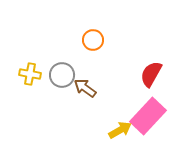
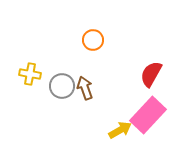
gray circle: moved 11 px down
brown arrow: rotated 35 degrees clockwise
pink rectangle: moved 1 px up
